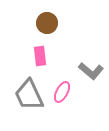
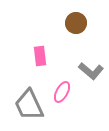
brown circle: moved 29 px right
gray trapezoid: moved 10 px down
